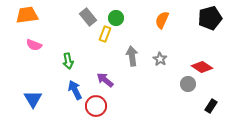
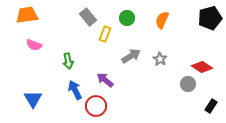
green circle: moved 11 px right
gray arrow: moved 1 px left; rotated 66 degrees clockwise
